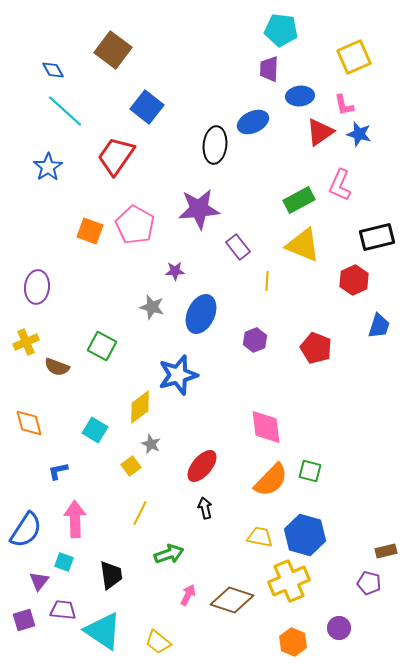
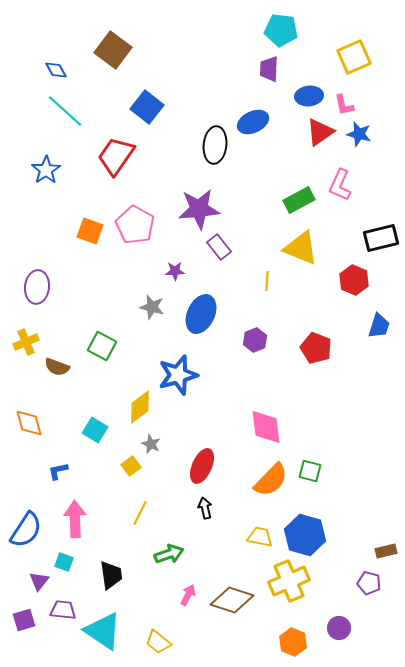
blue diamond at (53, 70): moved 3 px right
blue ellipse at (300, 96): moved 9 px right
blue star at (48, 167): moved 2 px left, 3 px down
black rectangle at (377, 237): moved 4 px right, 1 px down
yellow triangle at (303, 245): moved 2 px left, 3 px down
purple rectangle at (238, 247): moved 19 px left
red hexagon at (354, 280): rotated 12 degrees counterclockwise
red ellipse at (202, 466): rotated 16 degrees counterclockwise
